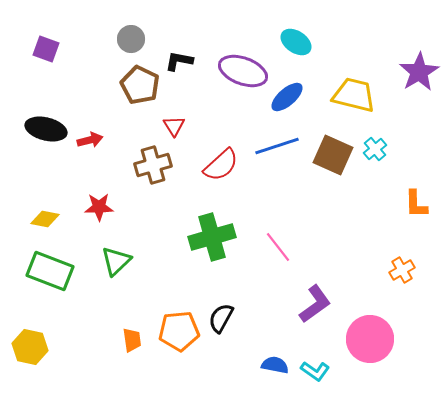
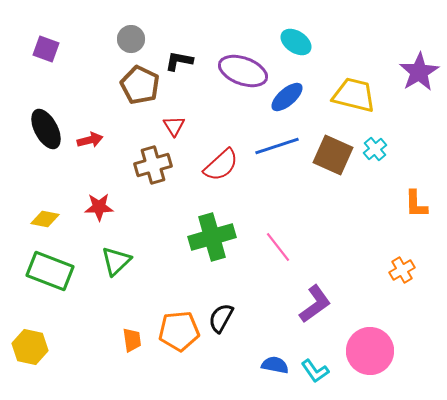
black ellipse: rotated 48 degrees clockwise
pink circle: moved 12 px down
cyan L-shape: rotated 20 degrees clockwise
